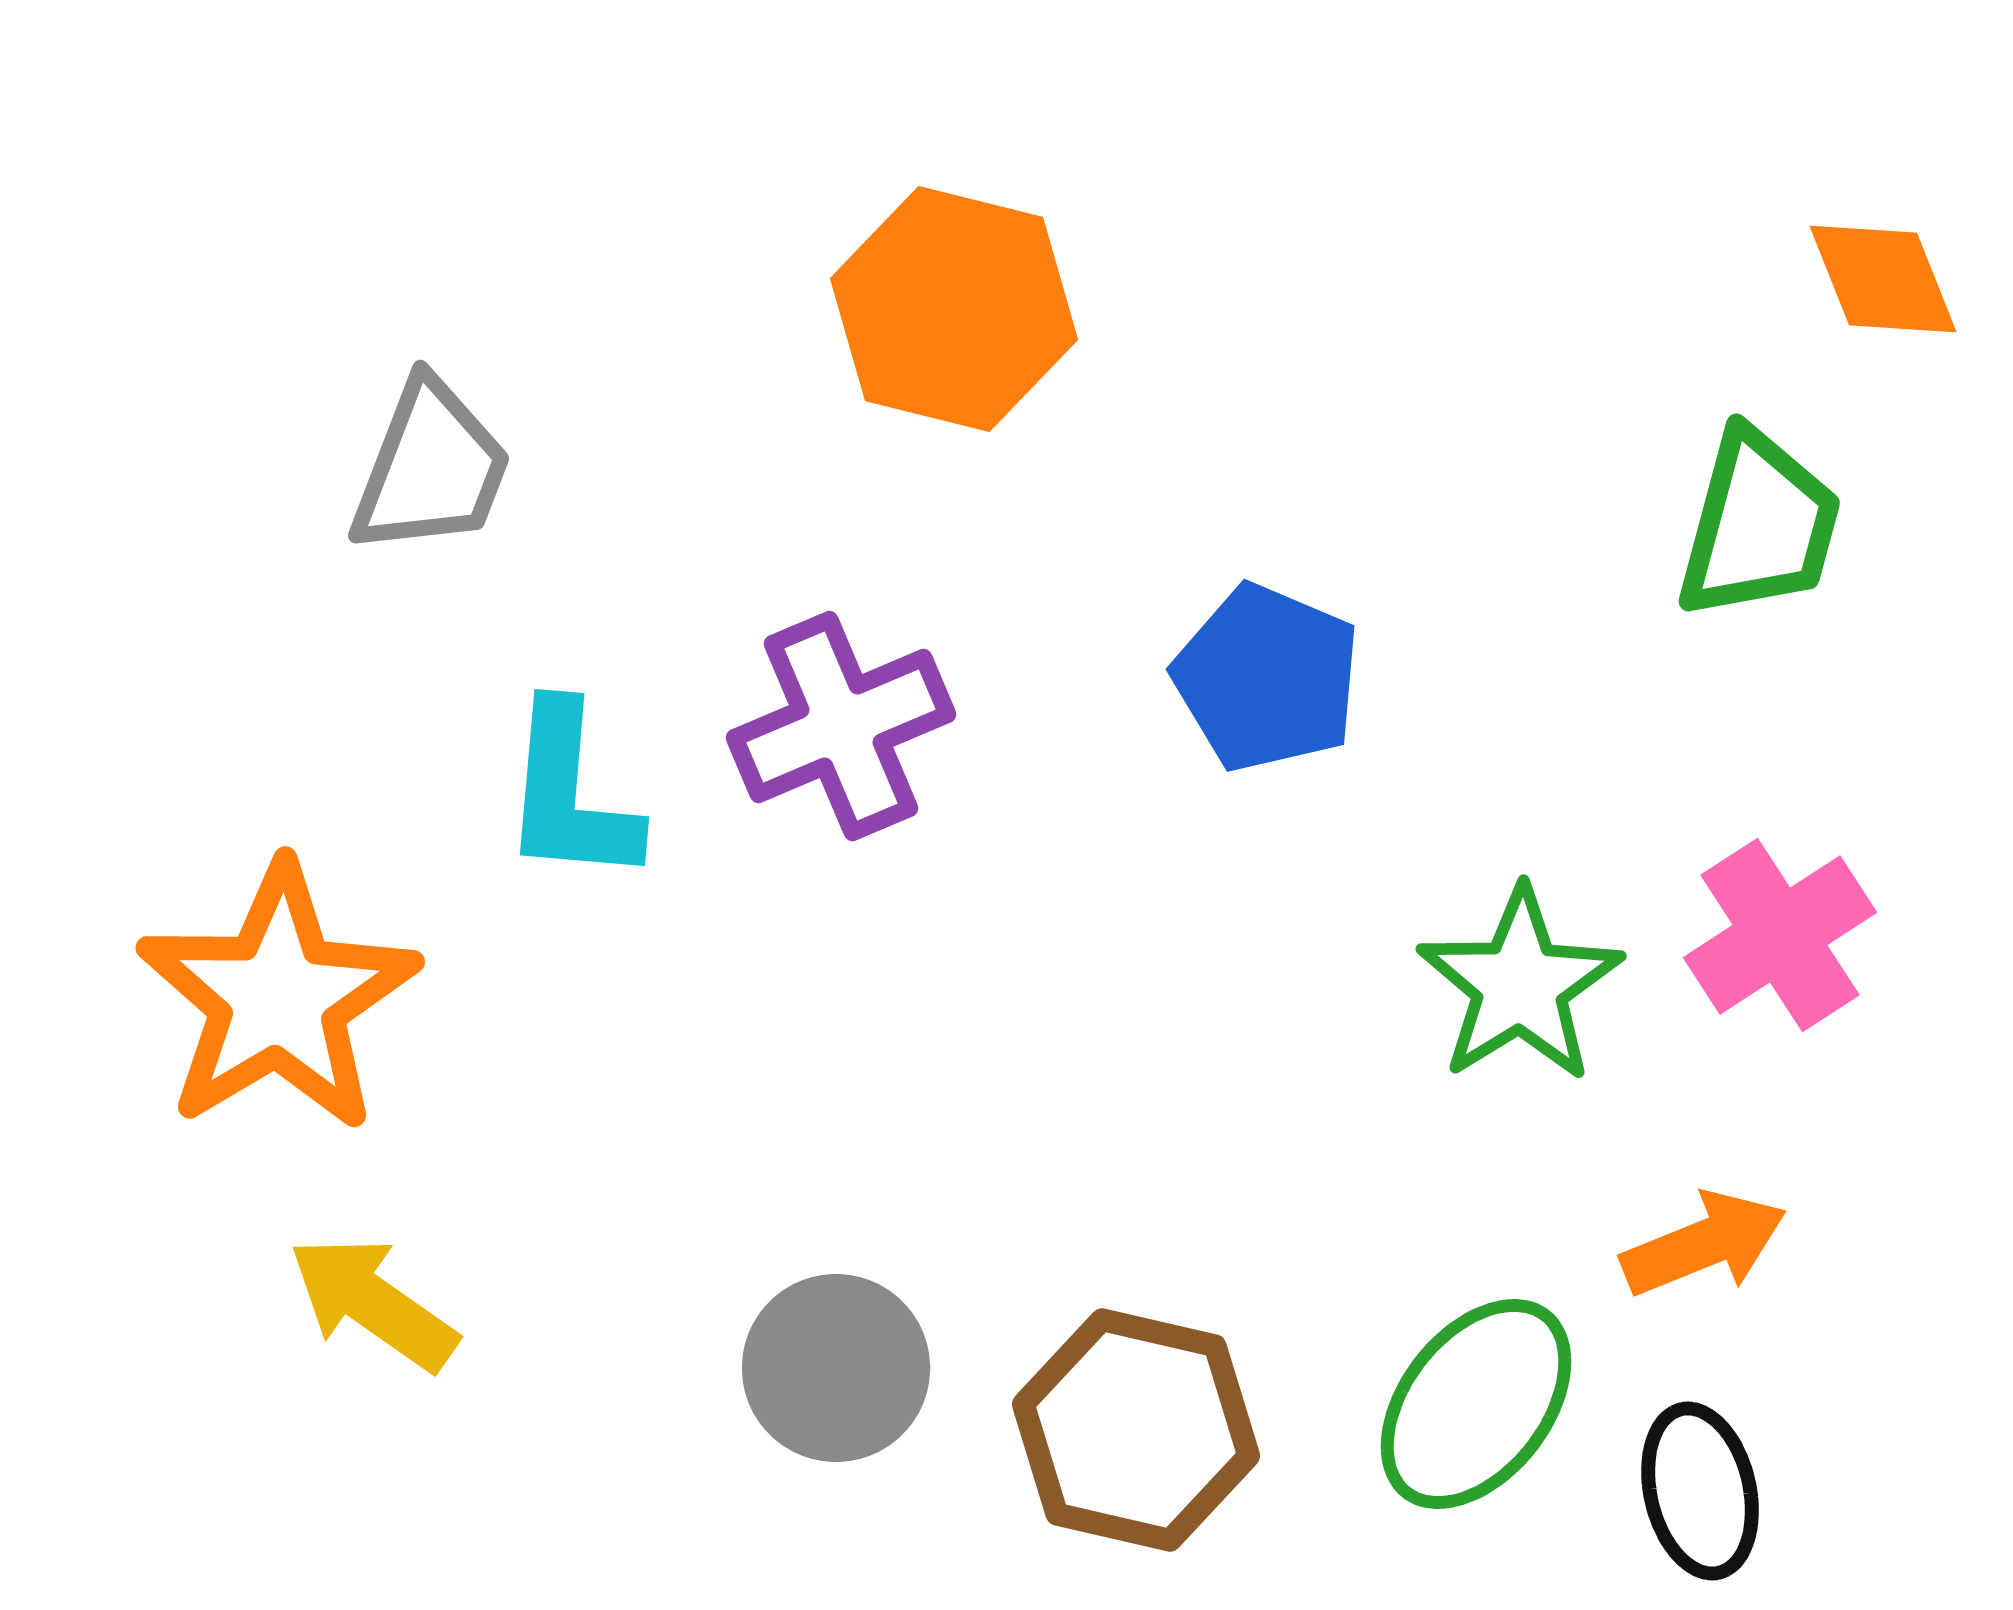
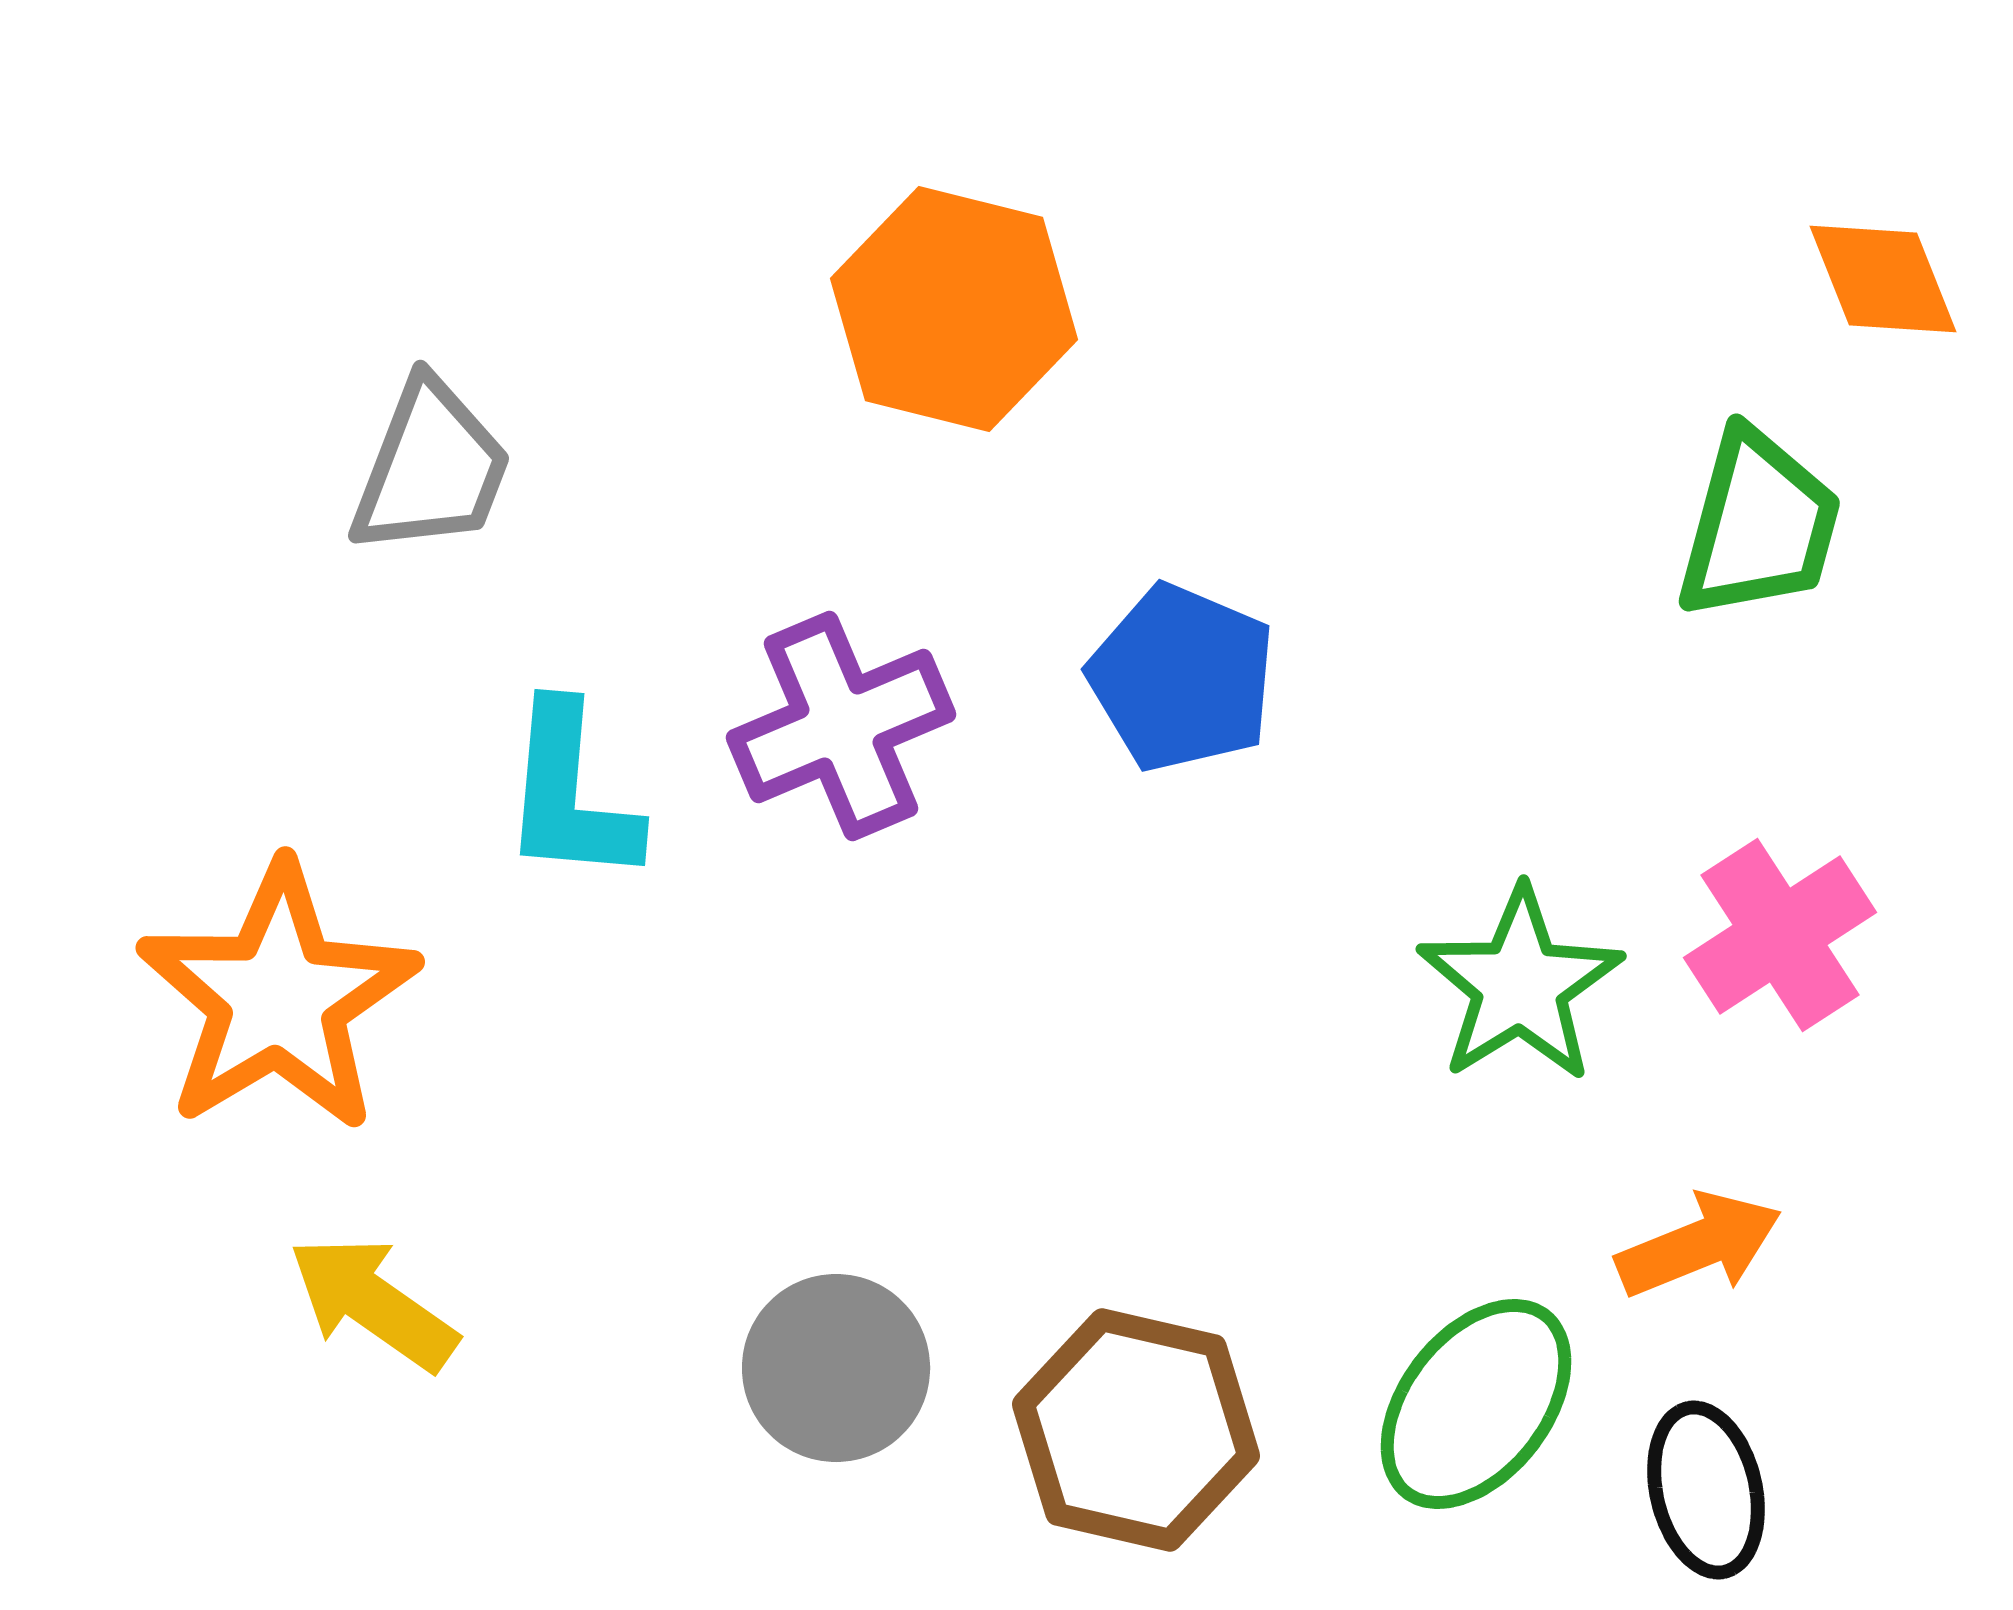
blue pentagon: moved 85 px left
orange arrow: moved 5 px left, 1 px down
black ellipse: moved 6 px right, 1 px up
